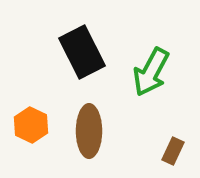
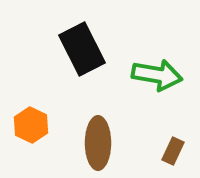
black rectangle: moved 3 px up
green arrow: moved 6 px right, 3 px down; rotated 108 degrees counterclockwise
brown ellipse: moved 9 px right, 12 px down
